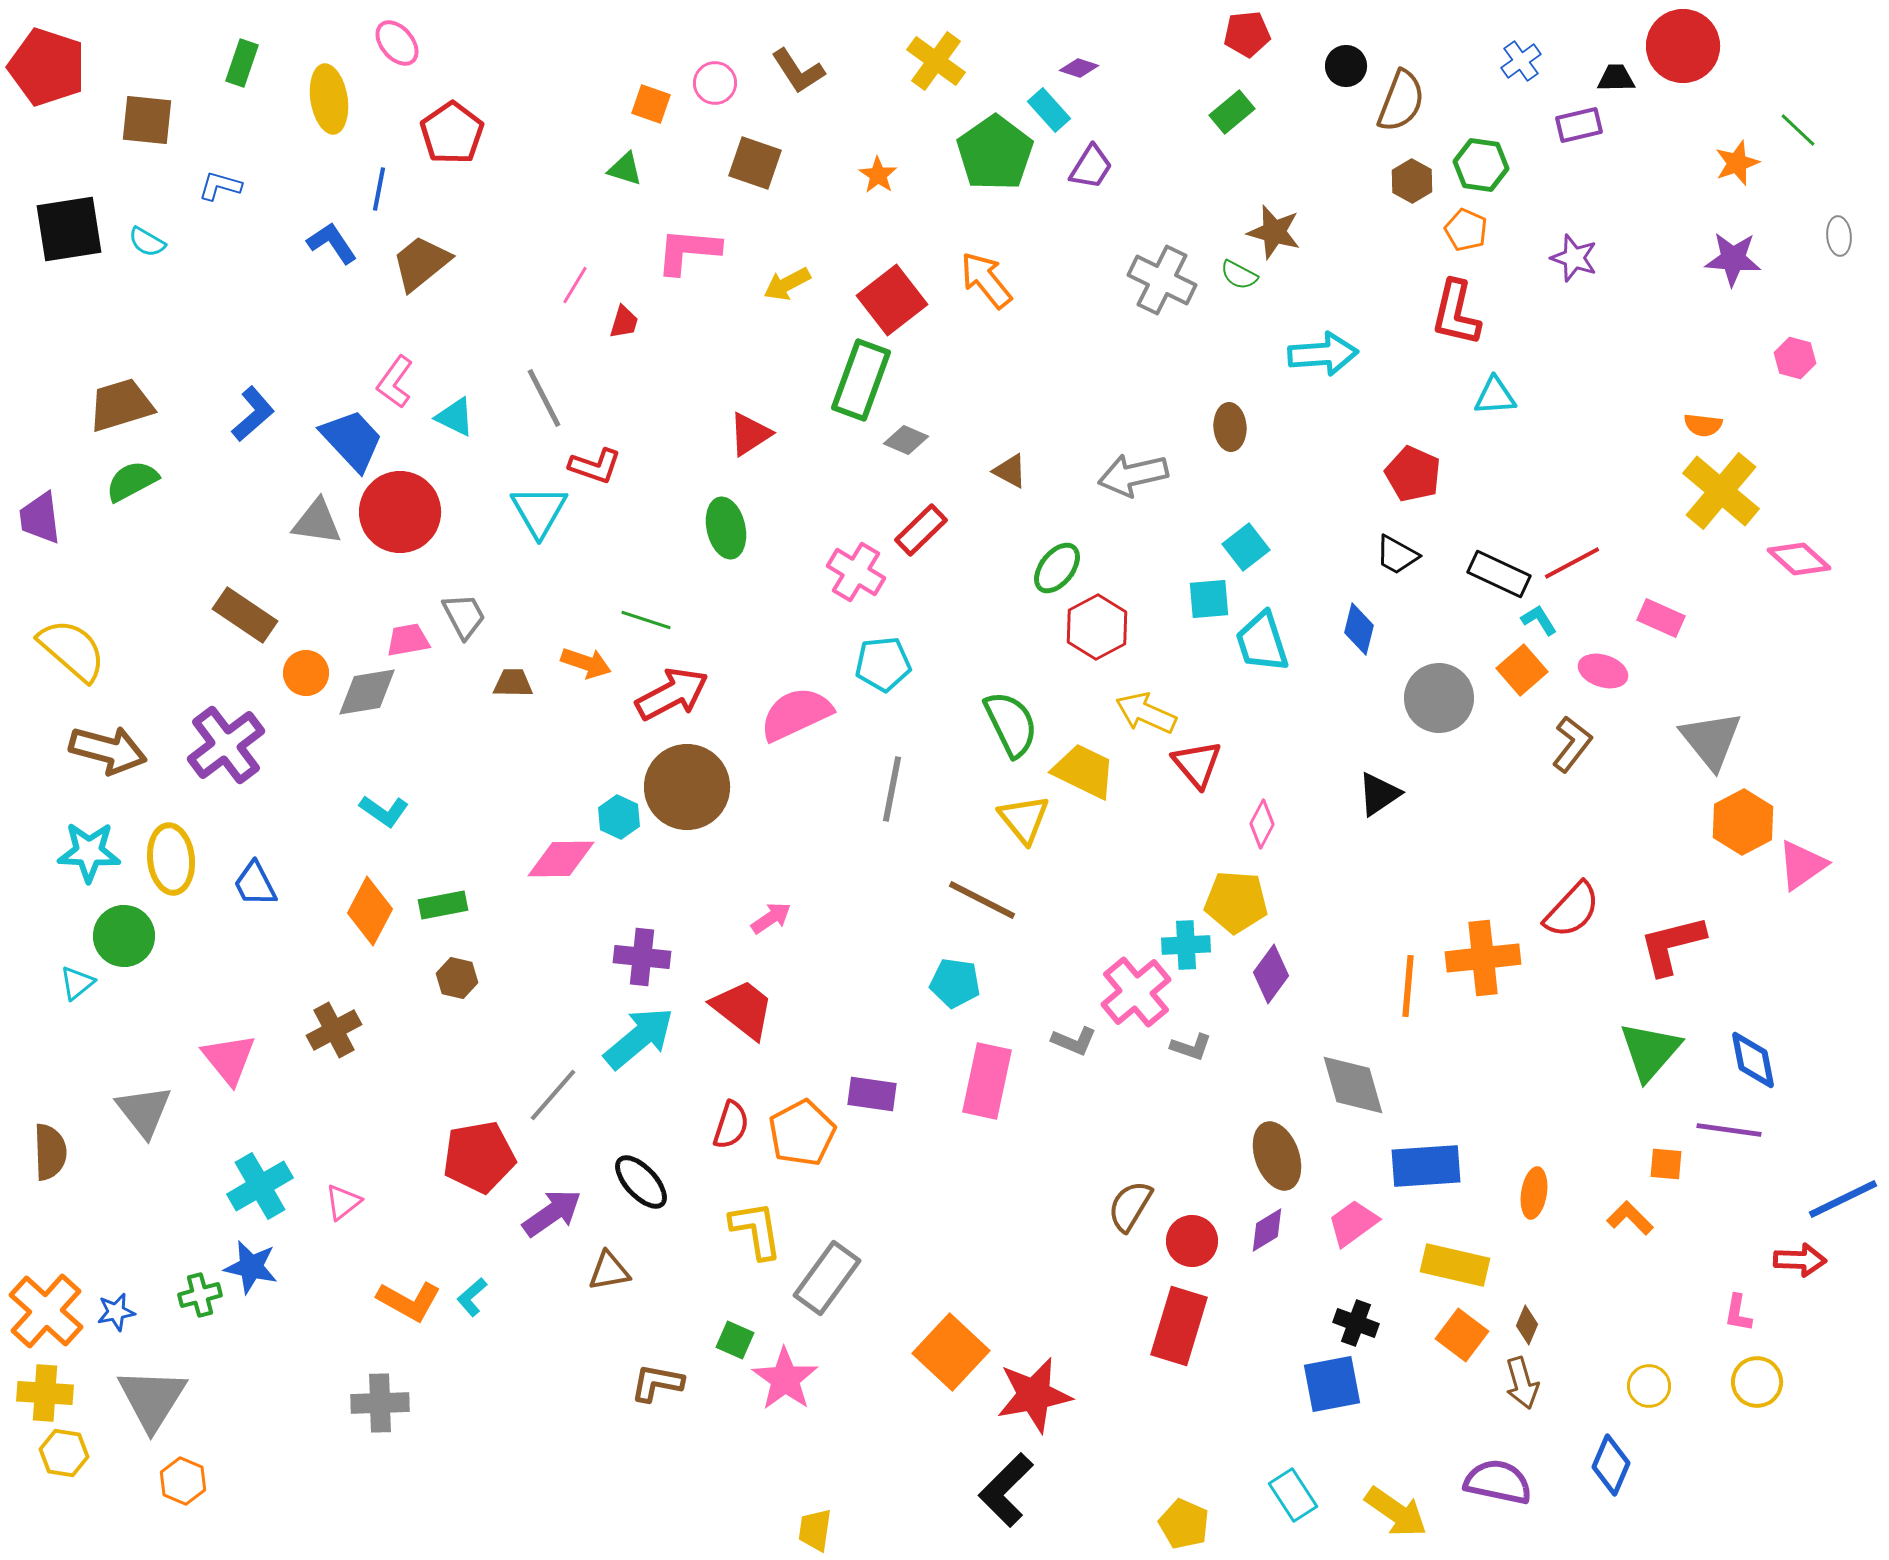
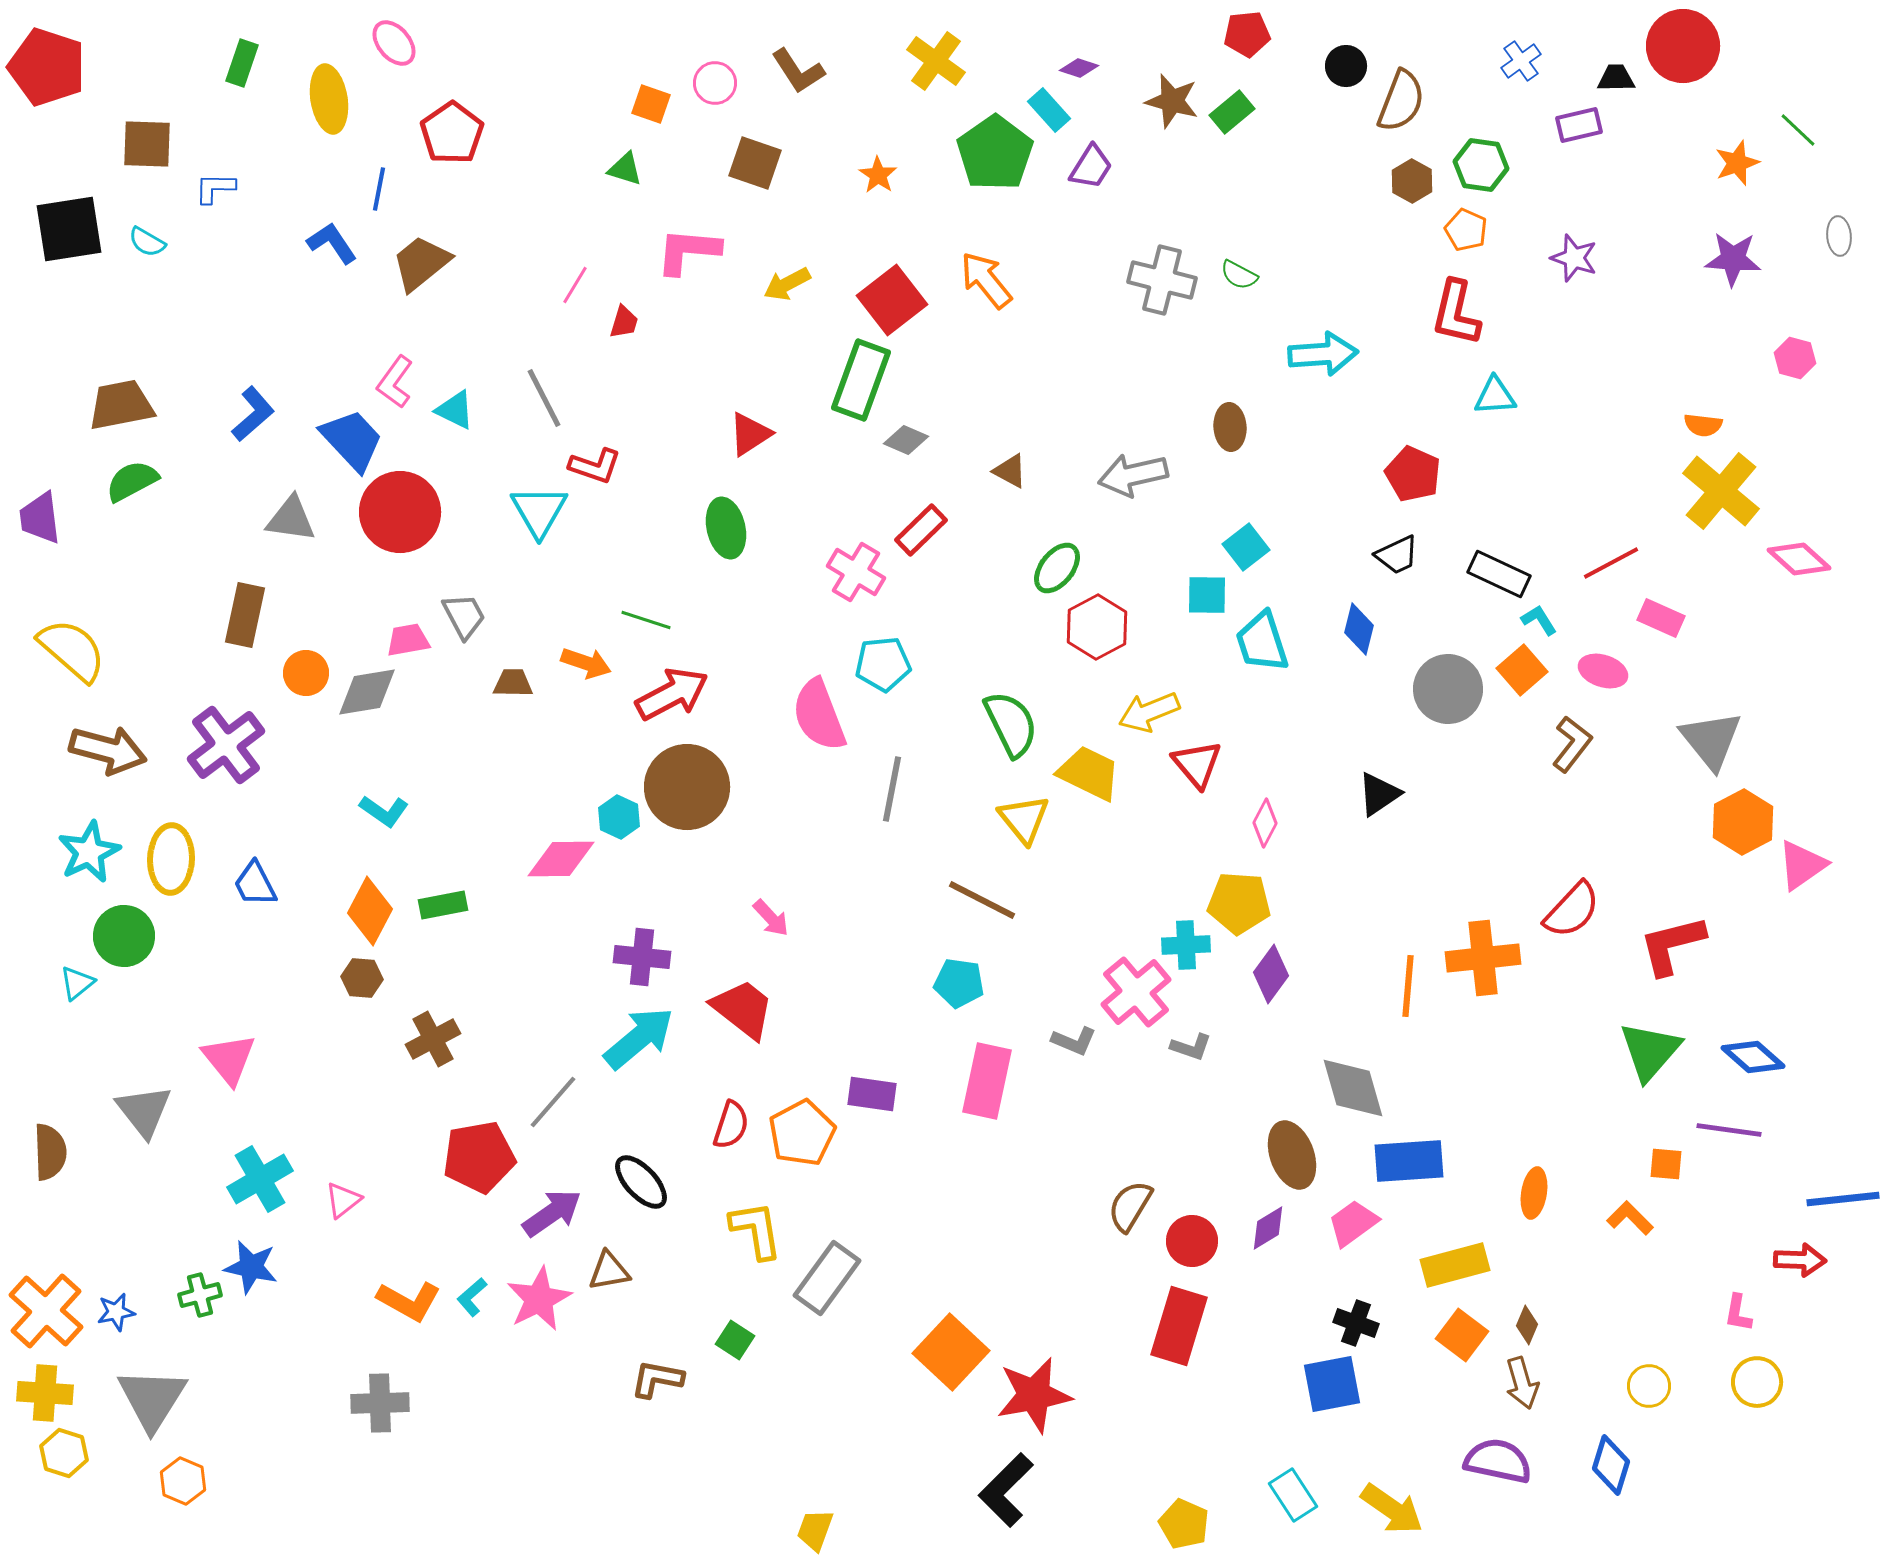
pink ellipse at (397, 43): moved 3 px left
brown square at (147, 120): moved 24 px down; rotated 4 degrees counterclockwise
blue L-shape at (220, 186): moved 5 px left, 2 px down; rotated 15 degrees counterclockwise
brown star at (1274, 232): moved 102 px left, 131 px up
gray cross at (1162, 280): rotated 12 degrees counterclockwise
brown trapezoid at (121, 405): rotated 6 degrees clockwise
cyan triangle at (455, 417): moved 7 px up
gray triangle at (317, 522): moved 26 px left, 3 px up
black trapezoid at (1397, 555): rotated 54 degrees counterclockwise
red line at (1572, 563): moved 39 px right
cyan square at (1209, 599): moved 2 px left, 4 px up; rotated 6 degrees clockwise
brown rectangle at (245, 615): rotated 68 degrees clockwise
gray circle at (1439, 698): moved 9 px right, 9 px up
yellow arrow at (1146, 713): moved 3 px right, 1 px up; rotated 46 degrees counterclockwise
pink semicircle at (796, 714): moved 23 px right, 1 px down; rotated 86 degrees counterclockwise
yellow trapezoid at (1084, 771): moved 5 px right, 2 px down
pink diamond at (1262, 824): moved 3 px right, 1 px up
cyan star at (89, 852): rotated 28 degrees counterclockwise
yellow ellipse at (171, 859): rotated 8 degrees clockwise
yellow pentagon at (1236, 902): moved 3 px right, 1 px down
pink arrow at (771, 918): rotated 81 degrees clockwise
brown hexagon at (457, 978): moved 95 px left; rotated 9 degrees counterclockwise
cyan pentagon at (955, 983): moved 4 px right
brown cross at (334, 1030): moved 99 px right, 9 px down
blue diamond at (1753, 1060): moved 3 px up; rotated 38 degrees counterclockwise
gray diamond at (1353, 1085): moved 3 px down
gray line at (553, 1095): moved 7 px down
brown ellipse at (1277, 1156): moved 15 px right, 1 px up
blue rectangle at (1426, 1166): moved 17 px left, 5 px up
cyan cross at (260, 1186): moved 7 px up
blue line at (1843, 1199): rotated 20 degrees clockwise
pink triangle at (343, 1202): moved 2 px up
purple diamond at (1267, 1230): moved 1 px right, 2 px up
yellow rectangle at (1455, 1265): rotated 28 degrees counterclockwise
green square at (735, 1340): rotated 9 degrees clockwise
pink star at (785, 1379): moved 246 px left, 80 px up; rotated 10 degrees clockwise
brown L-shape at (657, 1383): moved 4 px up
yellow hexagon at (64, 1453): rotated 9 degrees clockwise
blue diamond at (1611, 1465): rotated 6 degrees counterclockwise
purple semicircle at (1498, 1482): moved 21 px up
yellow arrow at (1396, 1512): moved 4 px left, 3 px up
yellow trapezoid at (815, 1530): rotated 12 degrees clockwise
